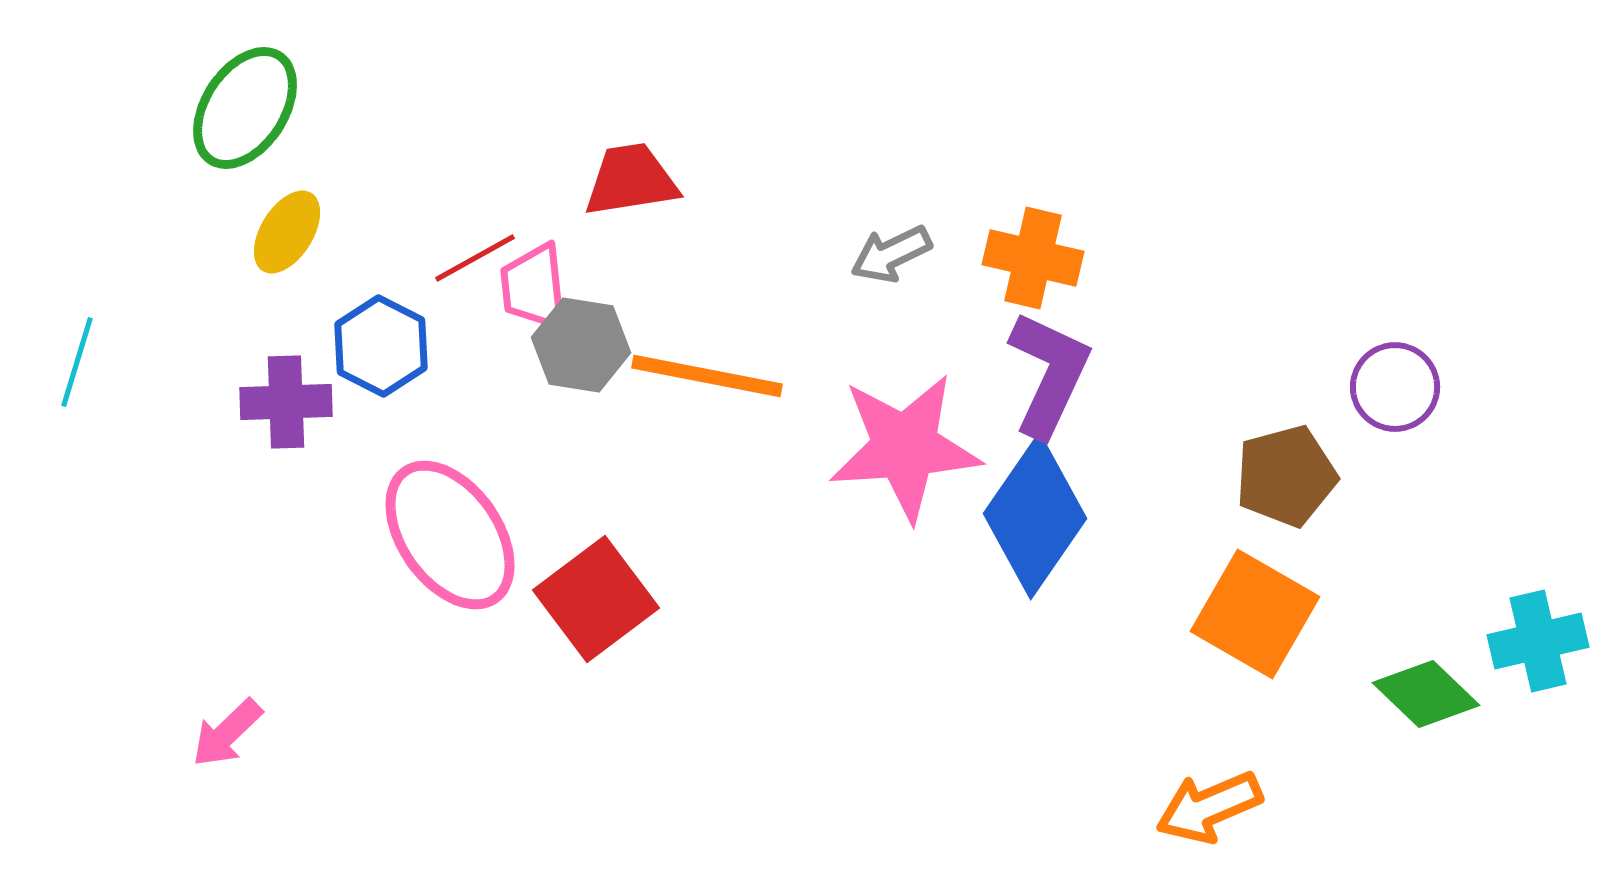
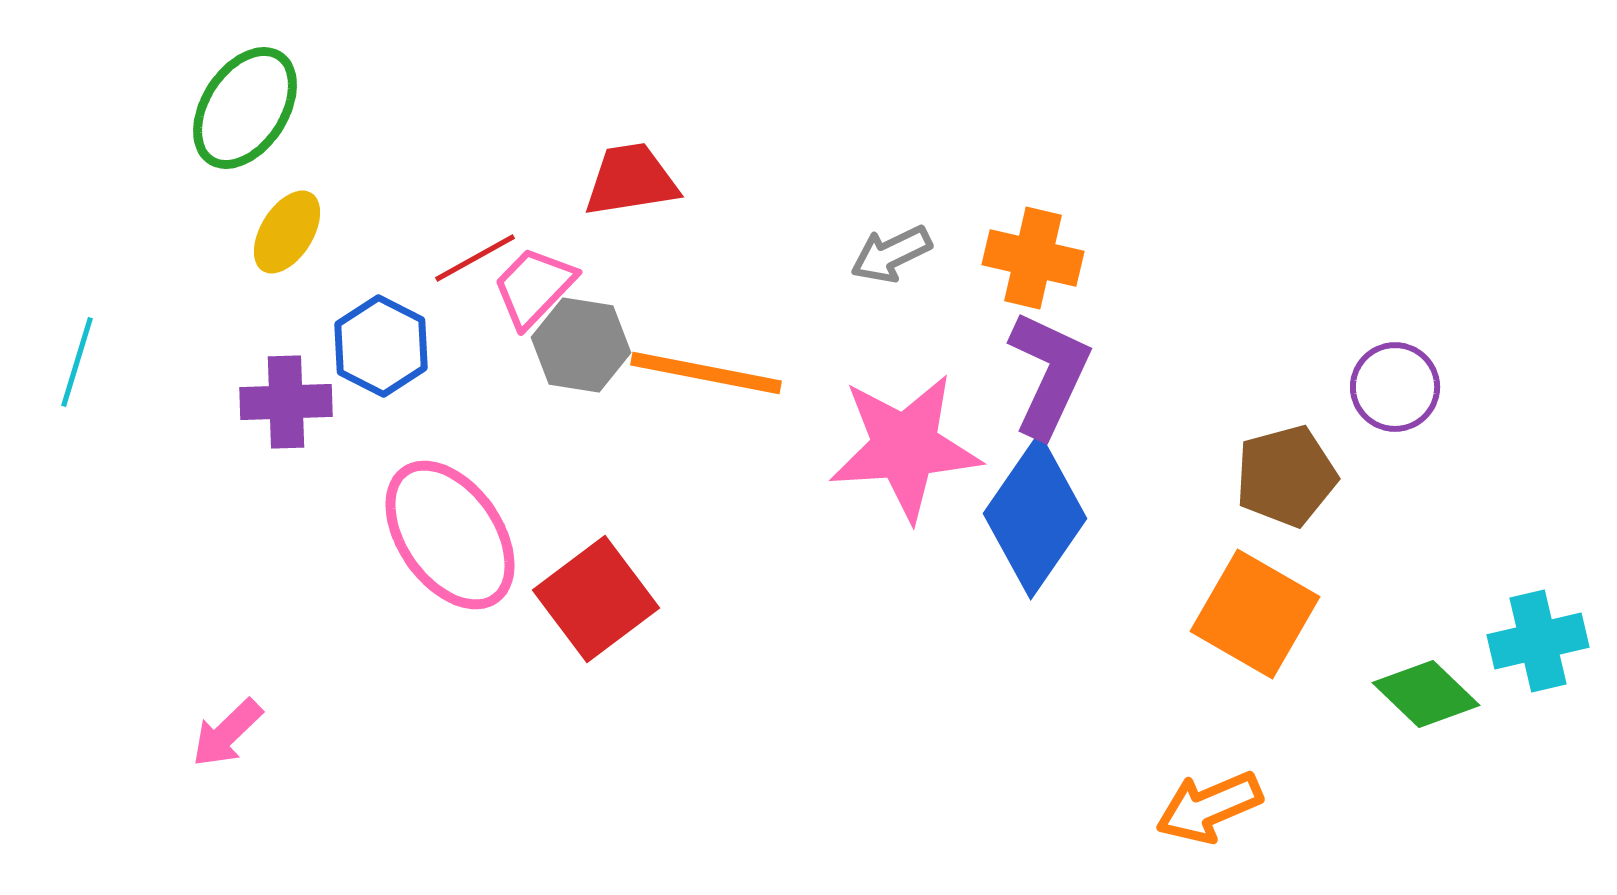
pink trapezoid: rotated 50 degrees clockwise
orange line: moved 1 px left, 3 px up
